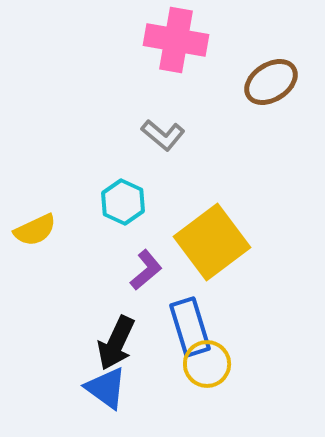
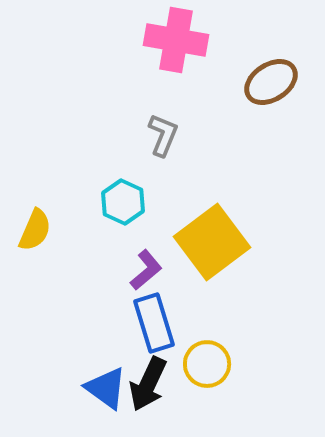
gray L-shape: rotated 108 degrees counterclockwise
yellow semicircle: rotated 42 degrees counterclockwise
blue rectangle: moved 36 px left, 4 px up
black arrow: moved 32 px right, 41 px down
